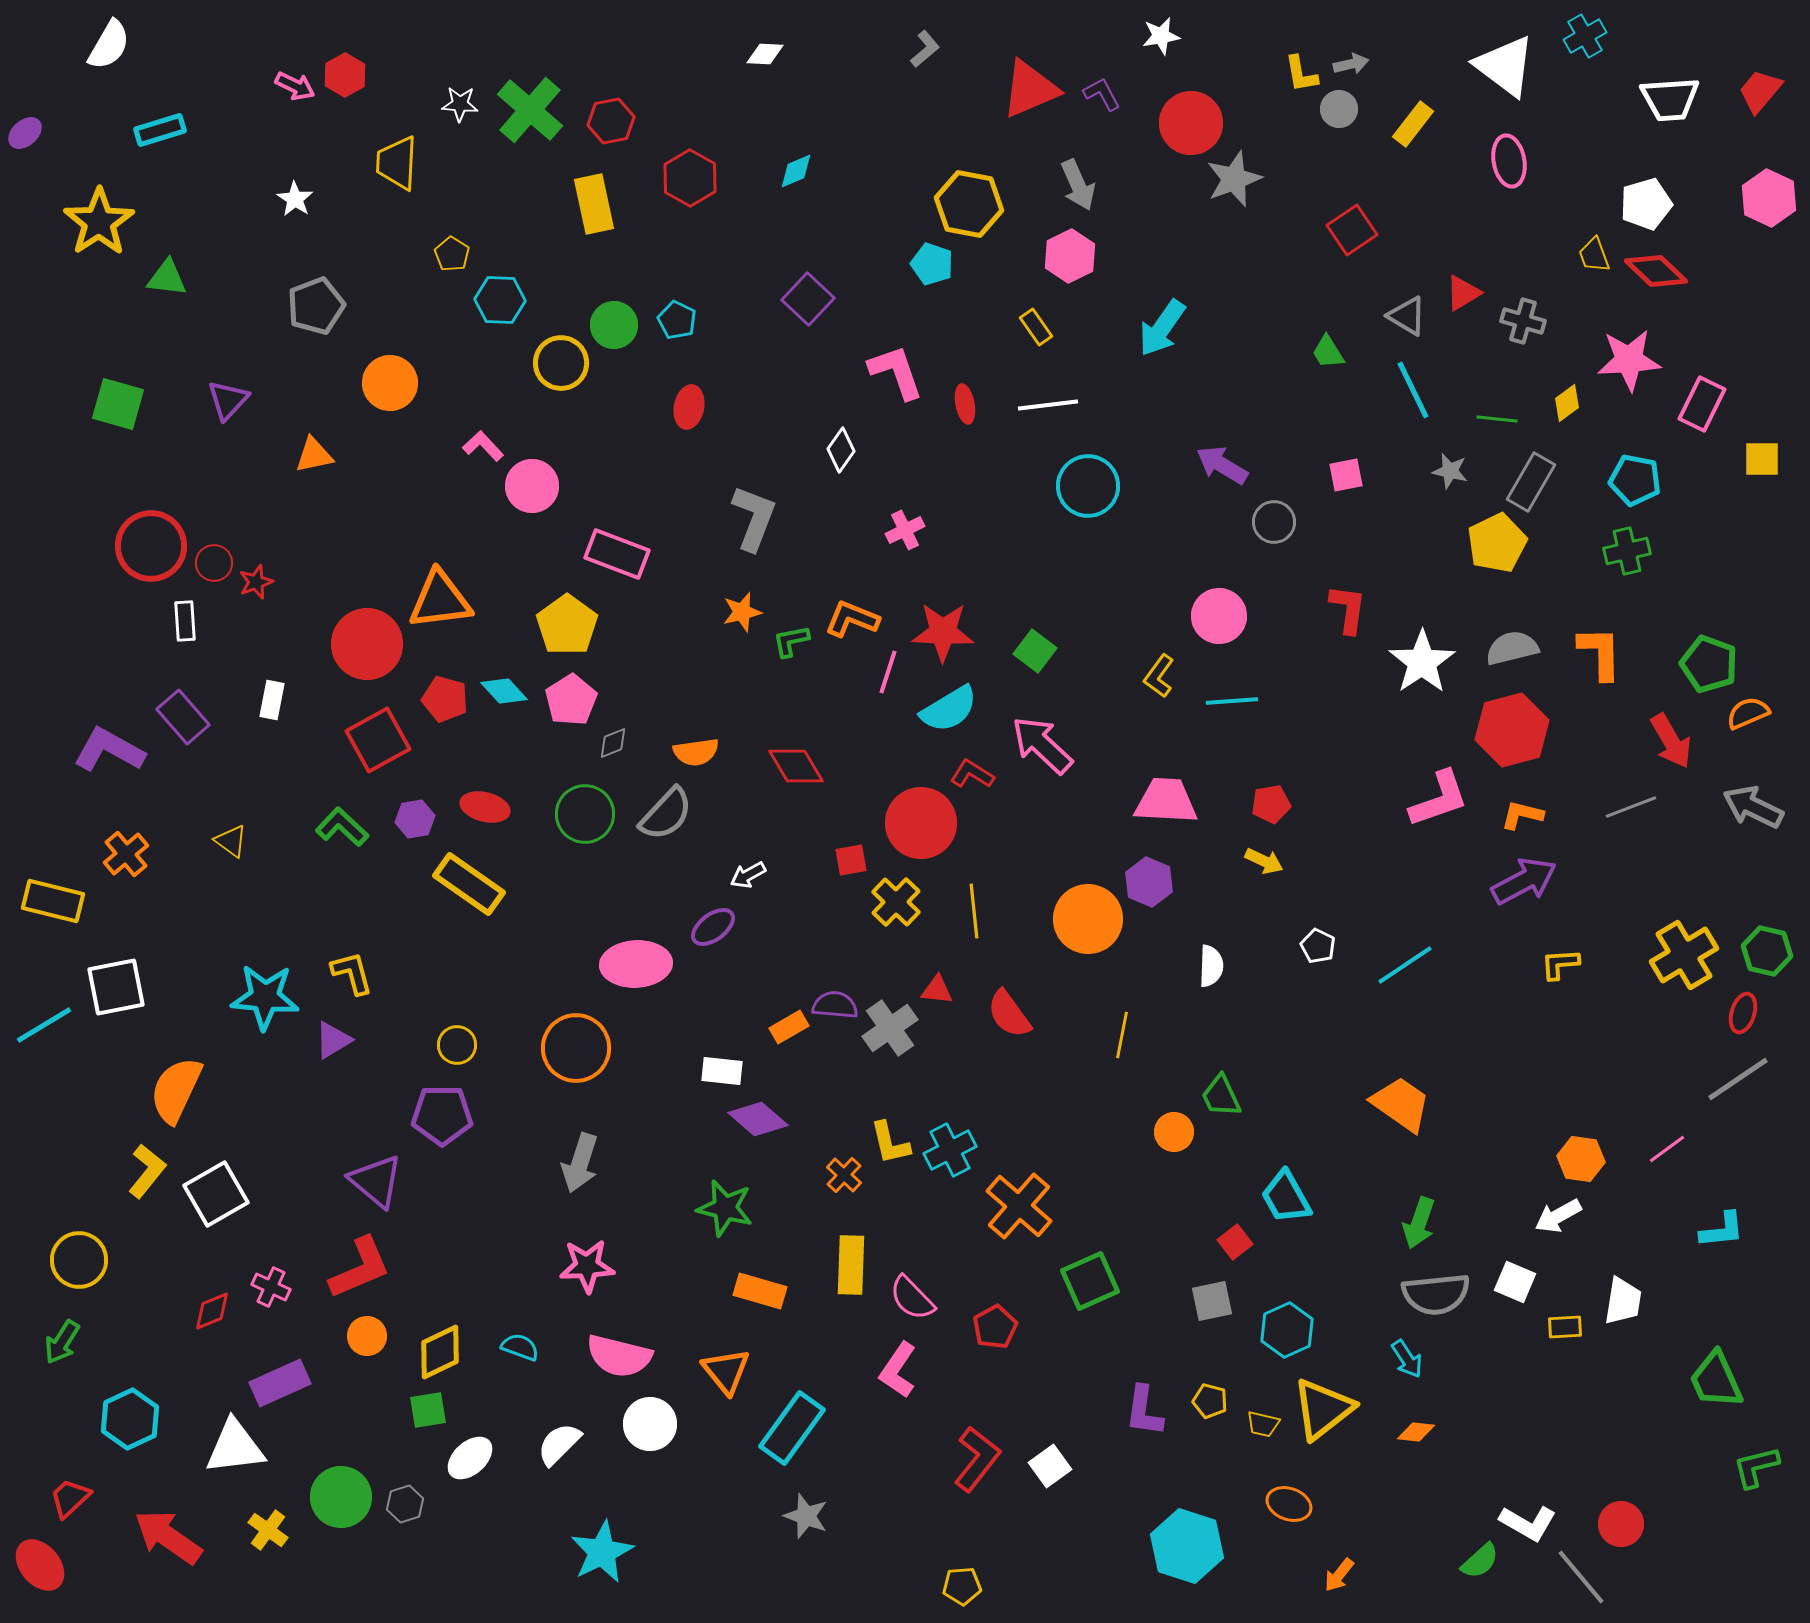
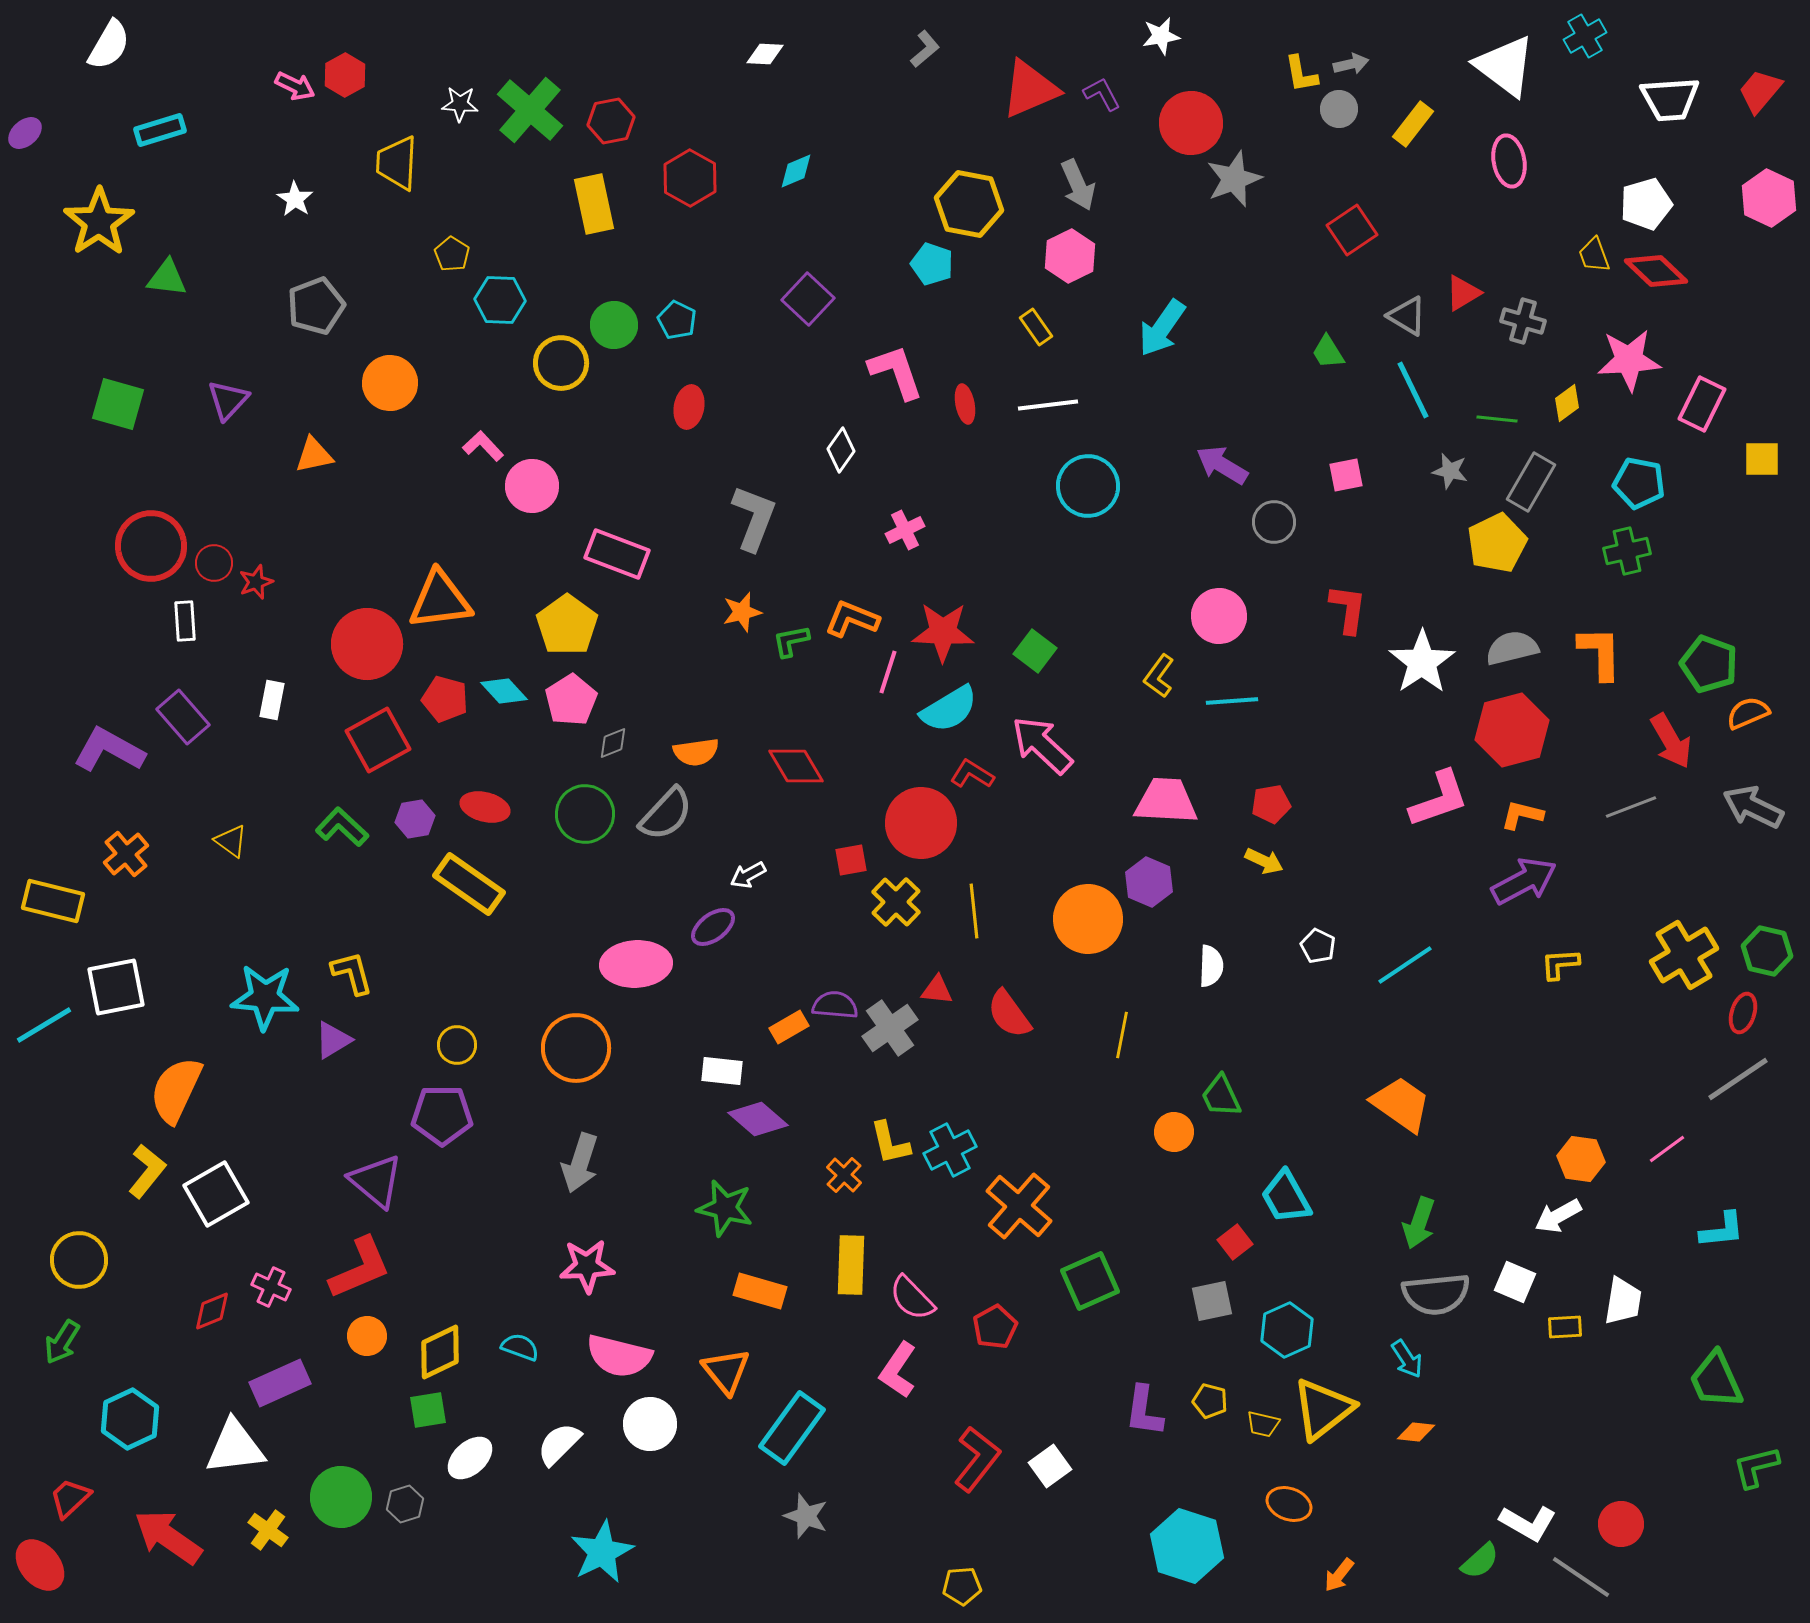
cyan pentagon at (1635, 480): moved 4 px right, 3 px down
gray line at (1581, 1577): rotated 16 degrees counterclockwise
